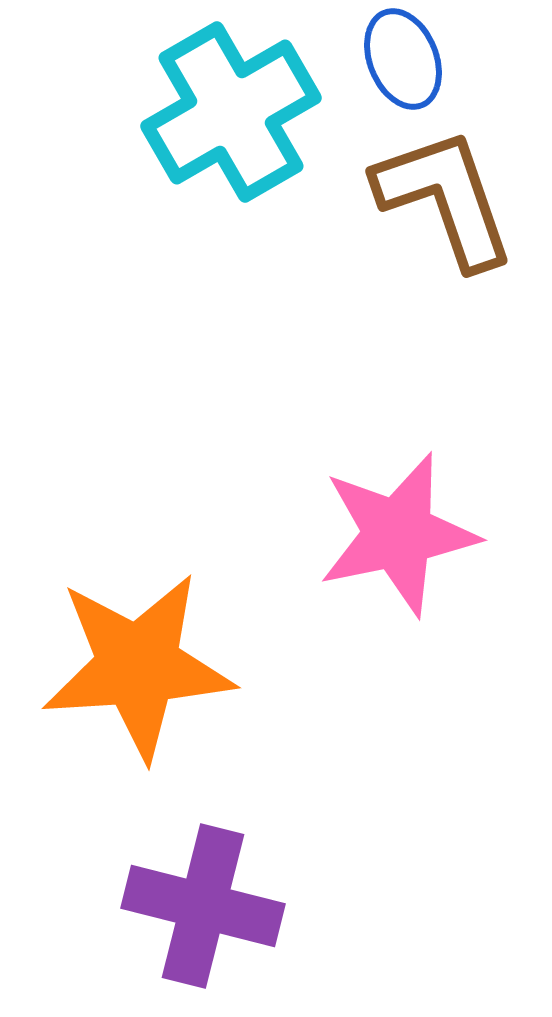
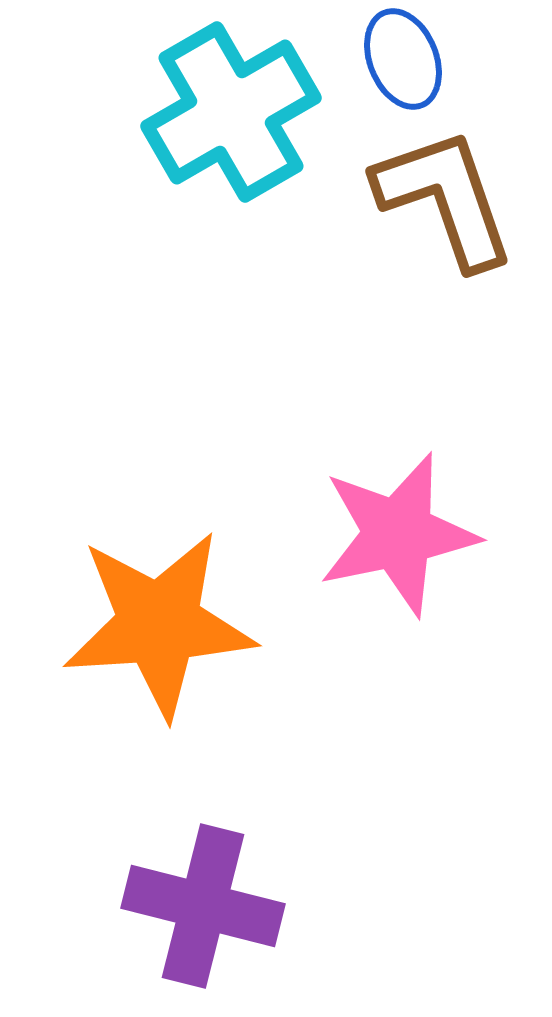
orange star: moved 21 px right, 42 px up
